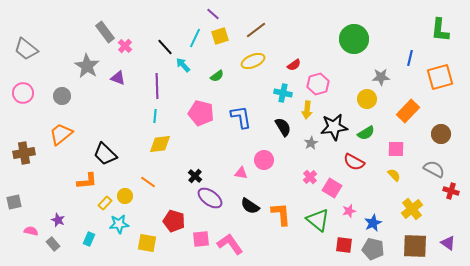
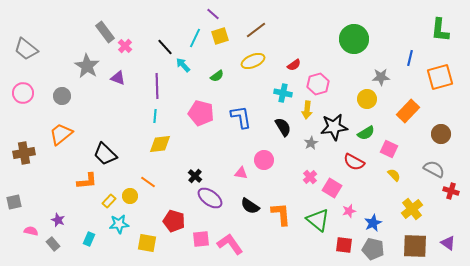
pink square at (396, 149): moved 7 px left; rotated 24 degrees clockwise
yellow circle at (125, 196): moved 5 px right
yellow rectangle at (105, 203): moved 4 px right, 2 px up
